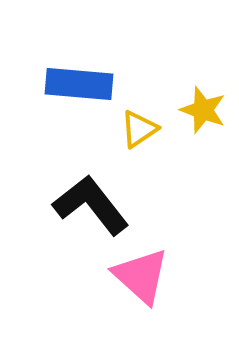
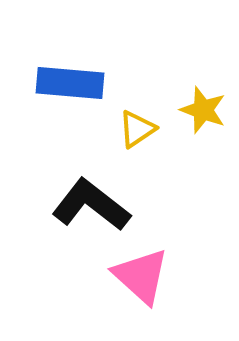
blue rectangle: moved 9 px left, 1 px up
yellow triangle: moved 2 px left
black L-shape: rotated 14 degrees counterclockwise
